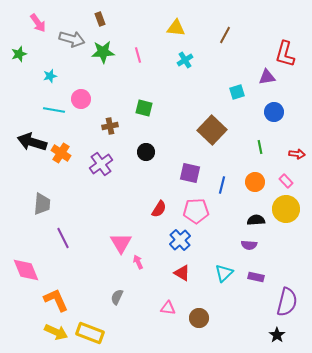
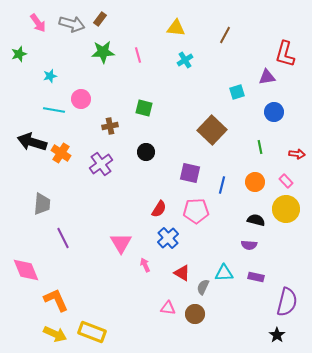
brown rectangle at (100, 19): rotated 56 degrees clockwise
gray arrow at (72, 39): moved 15 px up
black semicircle at (256, 220): rotated 18 degrees clockwise
blue cross at (180, 240): moved 12 px left, 2 px up
pink arrow at (138, 262): moved 7 px right, 3 px down
cyan triangle at (224, 273): rotated 42 degrees clockwise
gray semicircle at (117, 297): moved 86 px right, 10 px up
brown circle at (199, 318): moved 4 px left, 4 px up
yellow arrow at (56, 332): moved 1 px left, 2 px down
yellow rectangle at (90, 333): moved 2 px right, 1 px up
